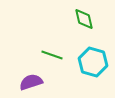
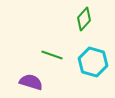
green diamond: rotated 55 degrees clockwise
purple semicircle: rotated 35 degrees clockwise
